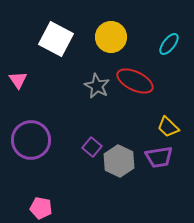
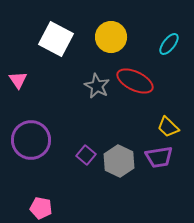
purple square: moved 6 px left, 8 px down
